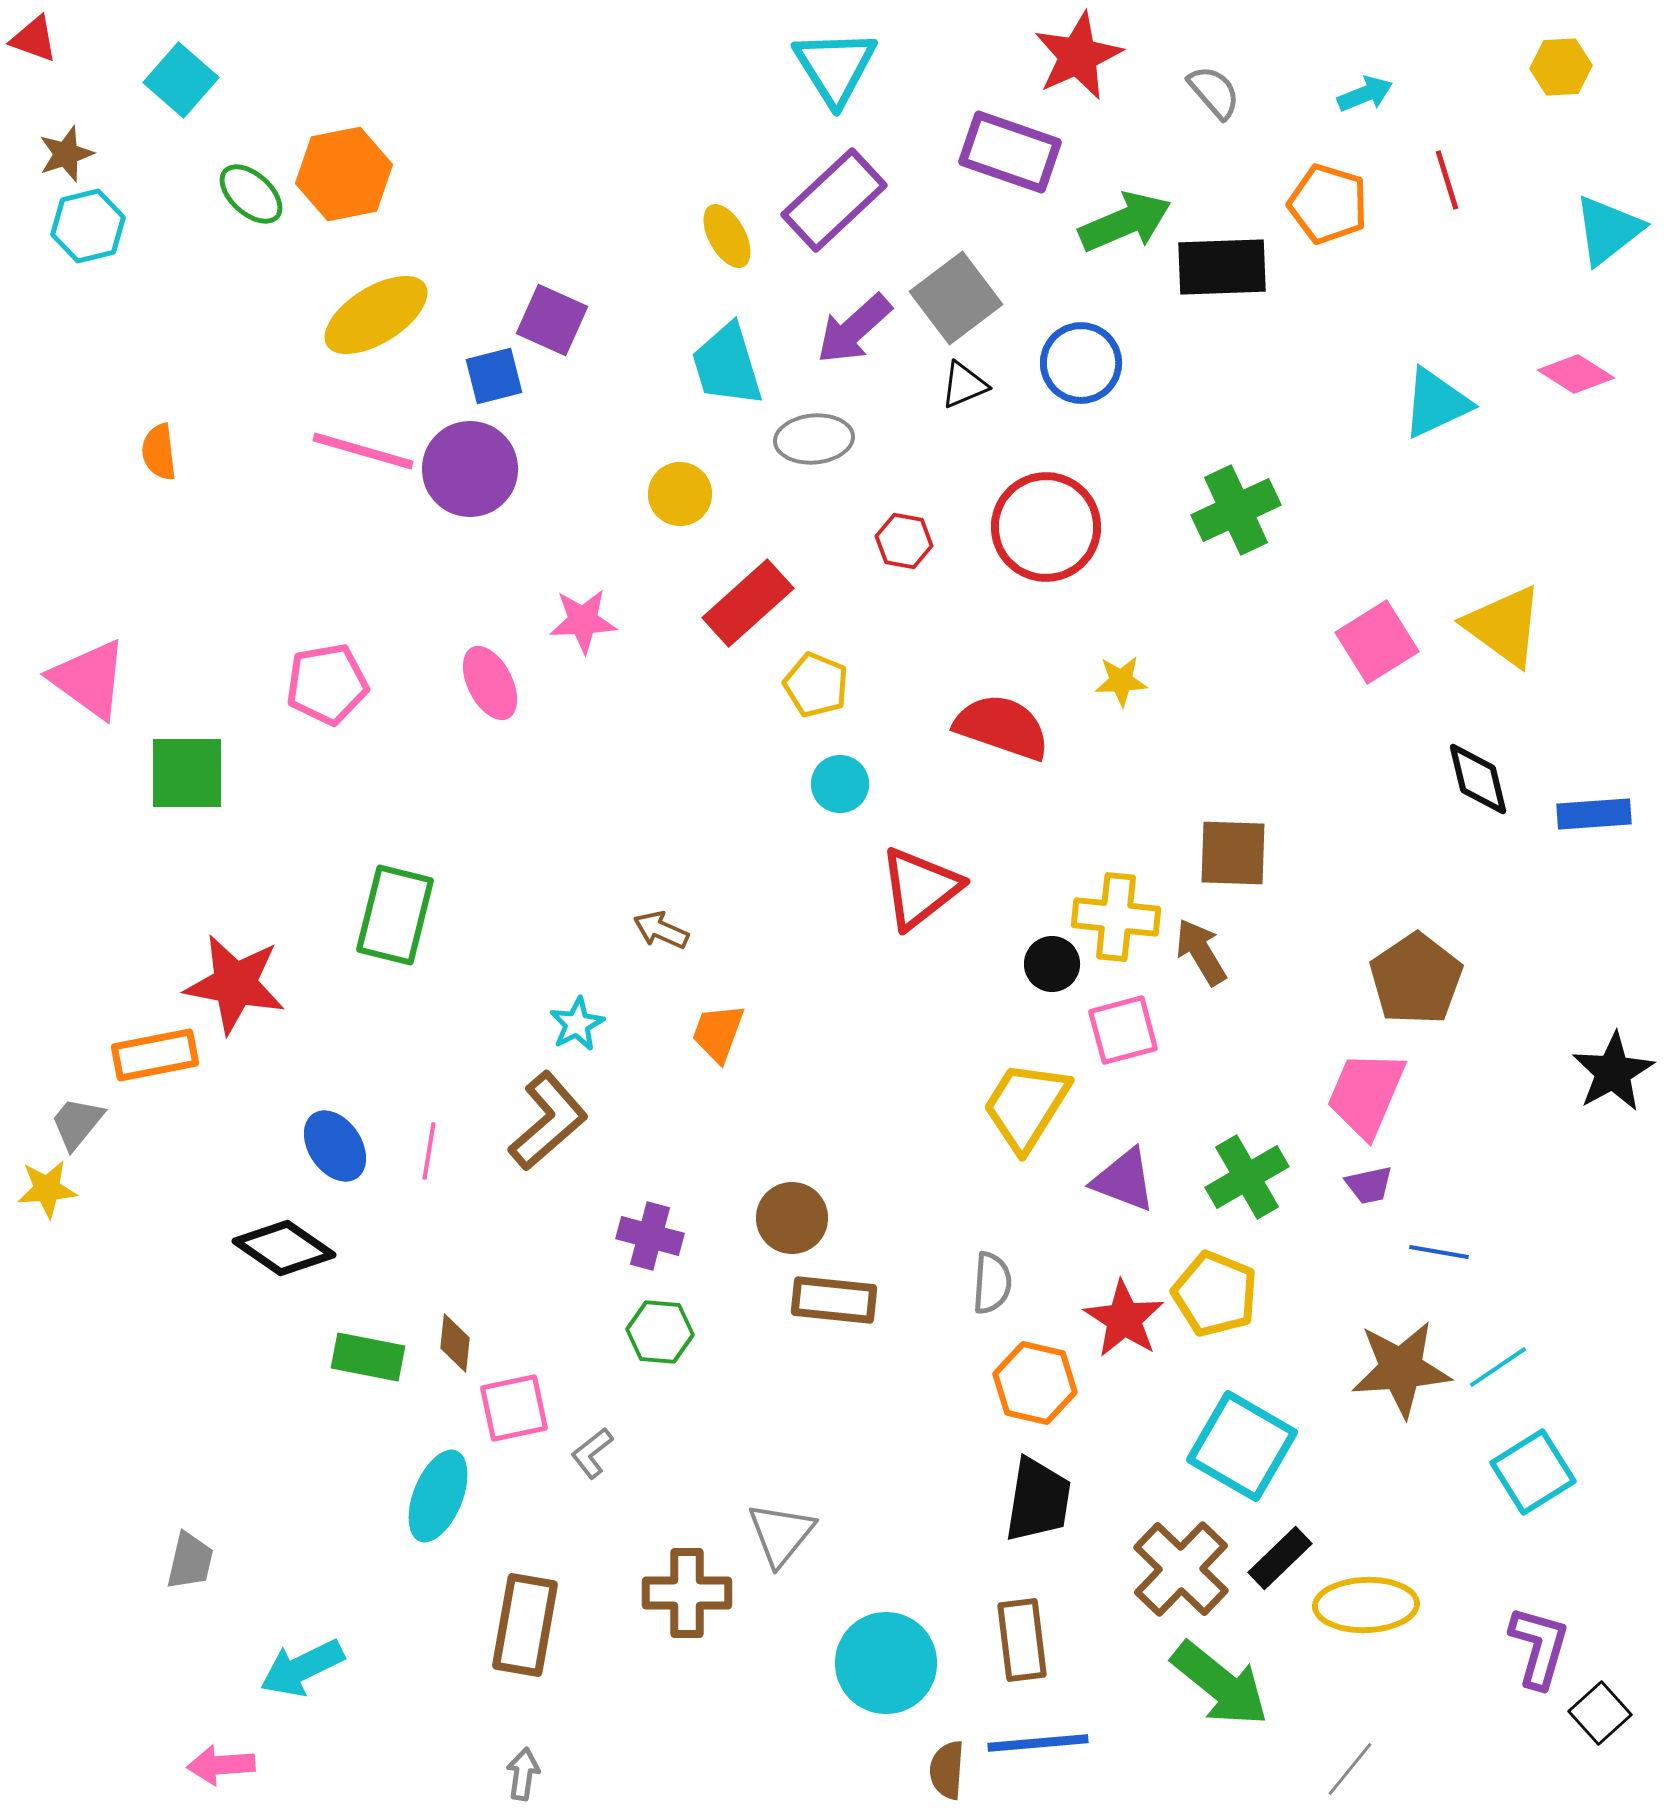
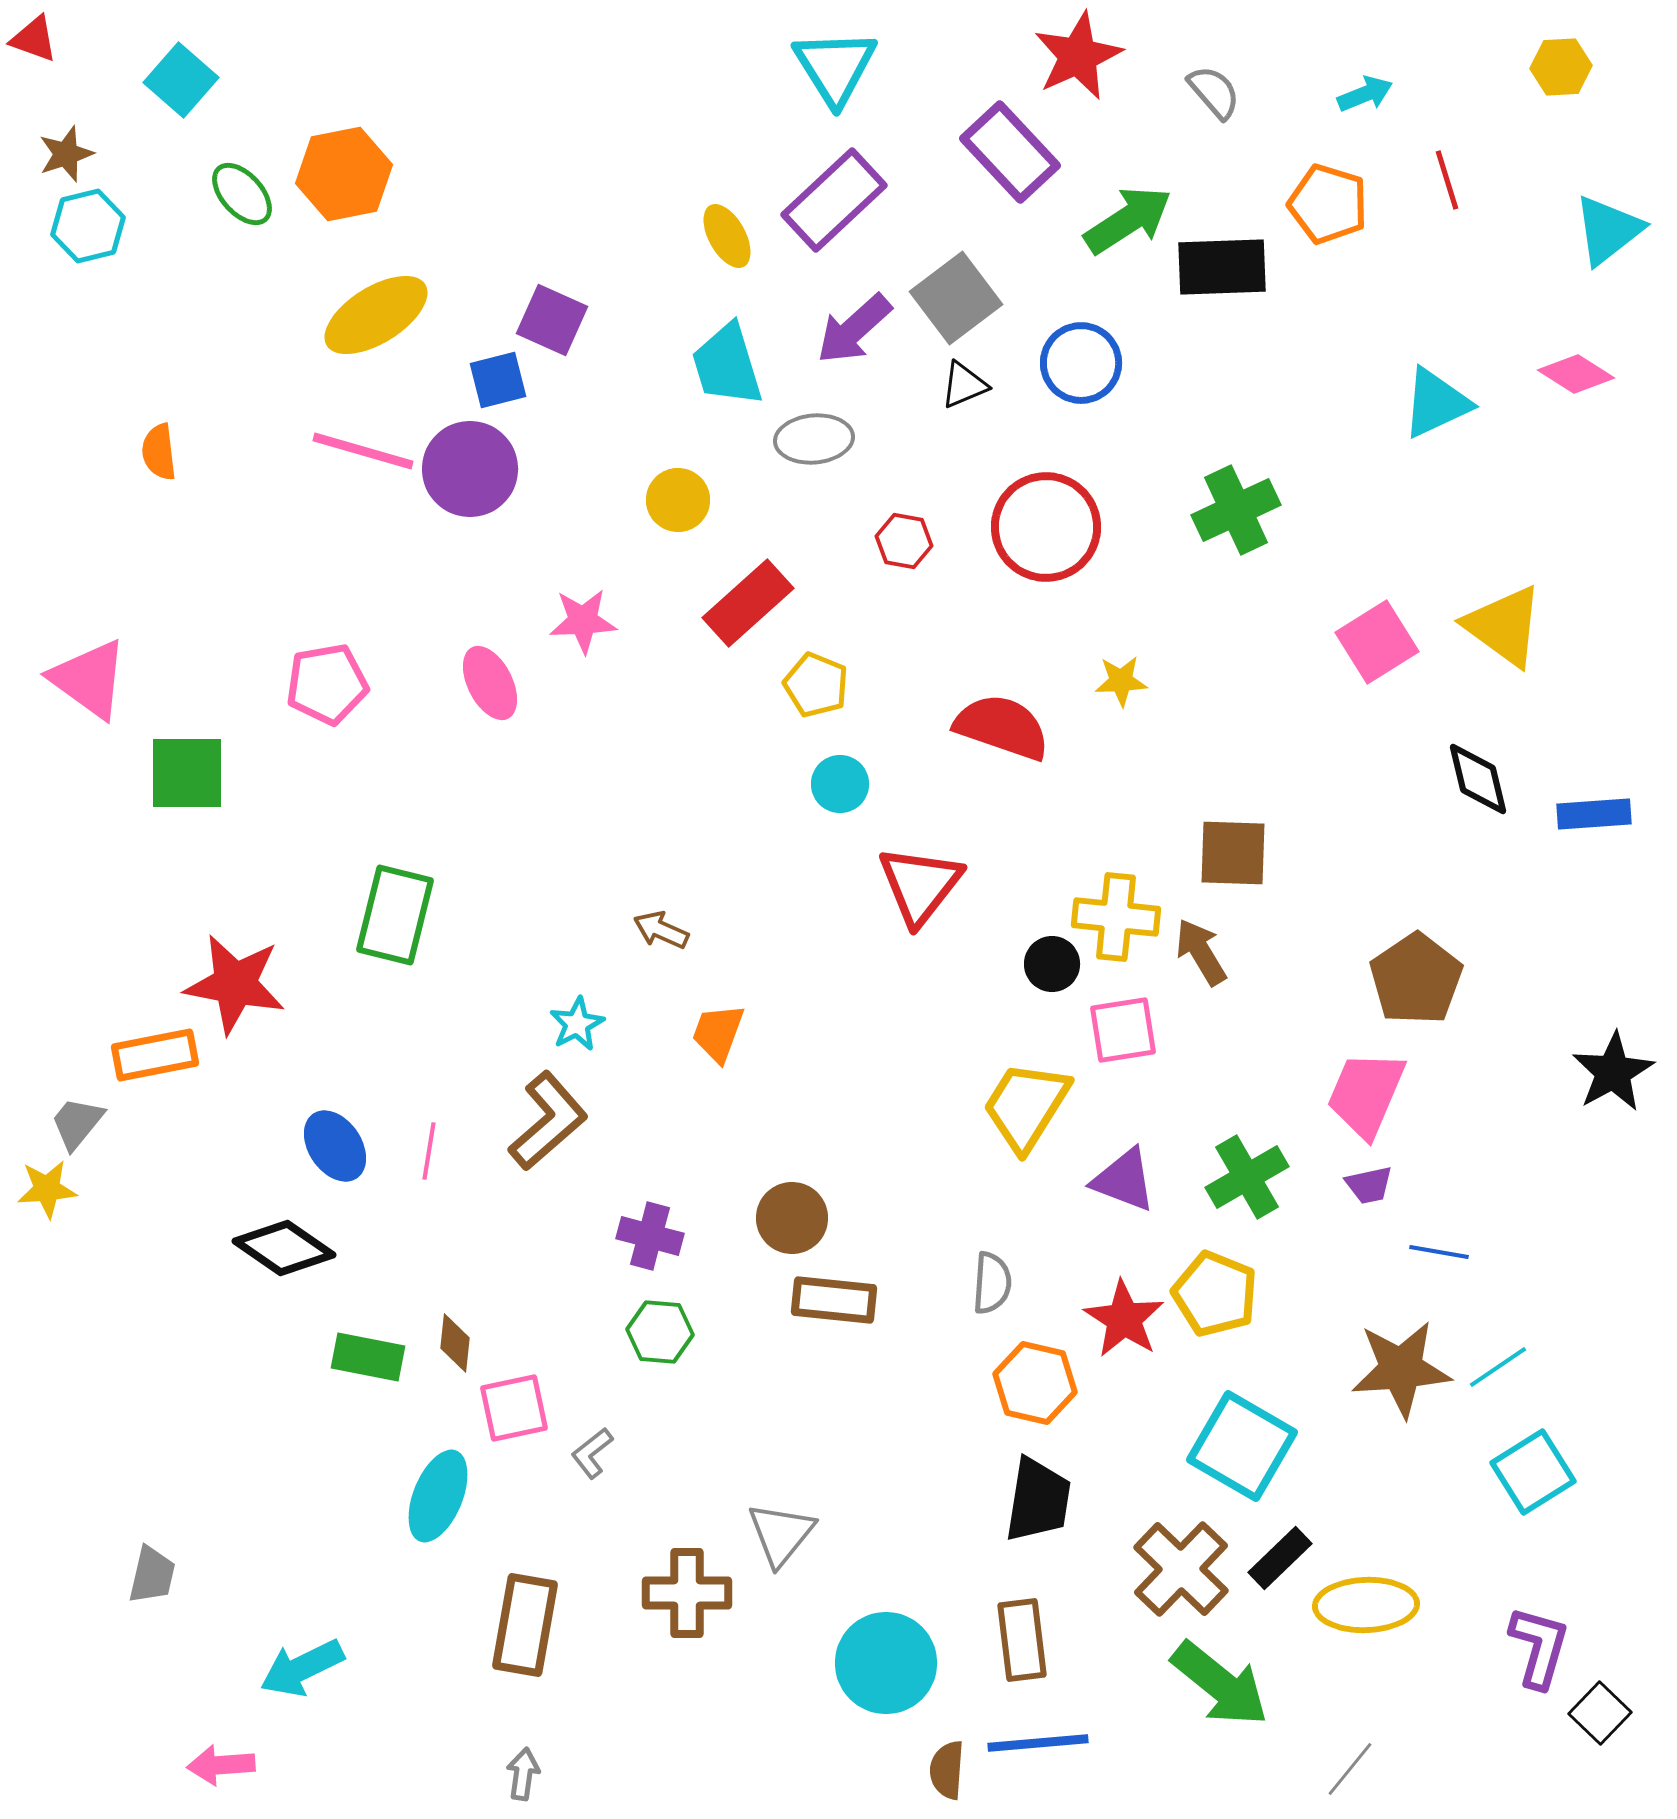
purple rectangle at (1010, 152): rotated 28 degrees clockwise
green ellipse at (251, 194): moved 9 px left; rotated 6 degrees clockwise
green arrow at (1125, 222): moved 3 px right, 2 px up; rotated 10 degrees counterclockwise
blue square at (494, 376): moved 4 px right, 4 px down
yellow circle at (680, 494): moved 2 px left, 6 px down
red triangle at (920, 888): moved 3 px up; rotated 14 degrees counterclockwise
pink square at (1123, 1030): rotated 6 degrees clockwise
gray trapezoid at (190, 1561): moved 38 px left, 14 px down
black square at (1600, 1713): rotated 4 degrees counterclockwise
